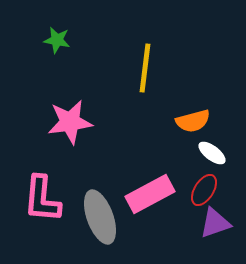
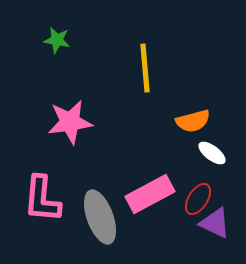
yellow line: rotated 12 degrees counterclockwise
red ellipse: moved 6 px left, 9 px down
purple triangle: rotated 44 degrees clockwise
